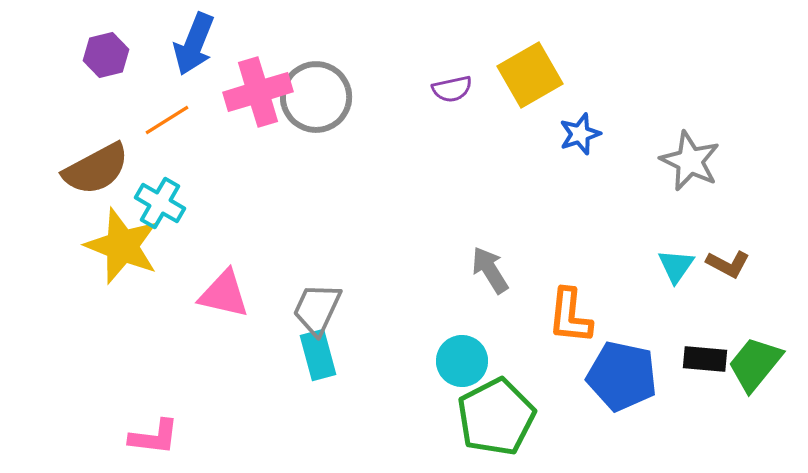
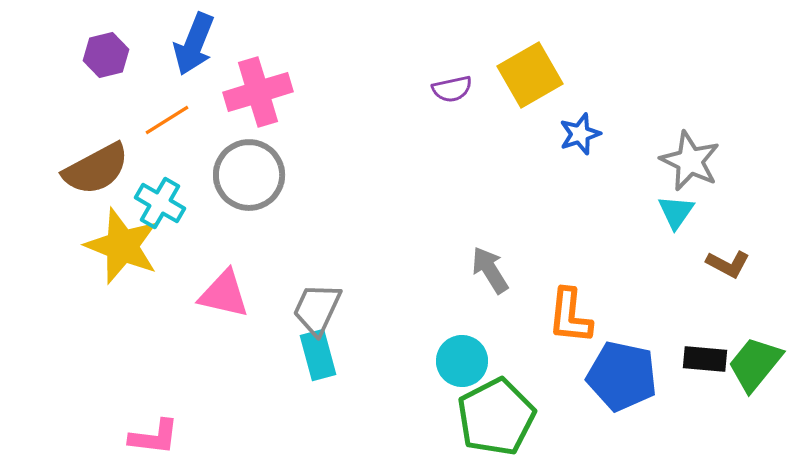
gray circle: moved 67 px left, 78 px down
cyan triangle: moved 54 px up
